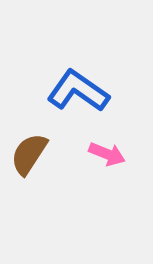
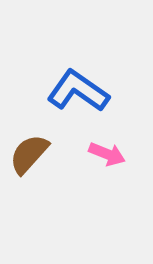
brown semicircle: rotated 9 degrees clockwise
